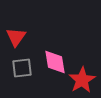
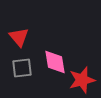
red triangle: moved 3 px right; rotated 15 degrees counterclockwise
red star: rotated 16 degrees clockwise
